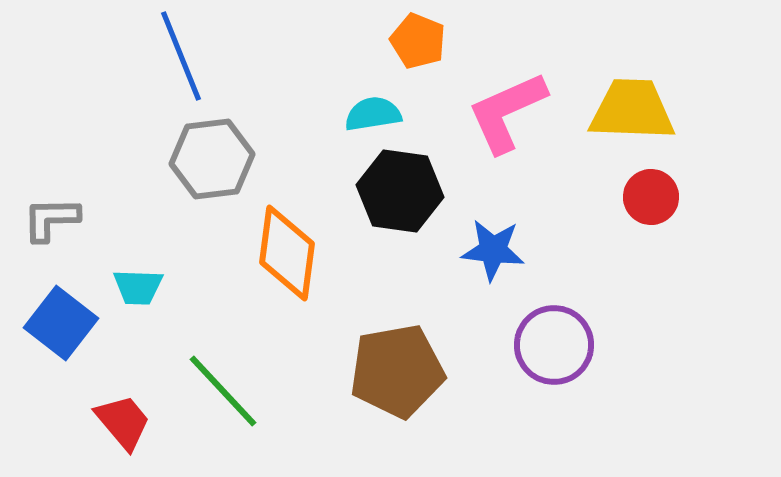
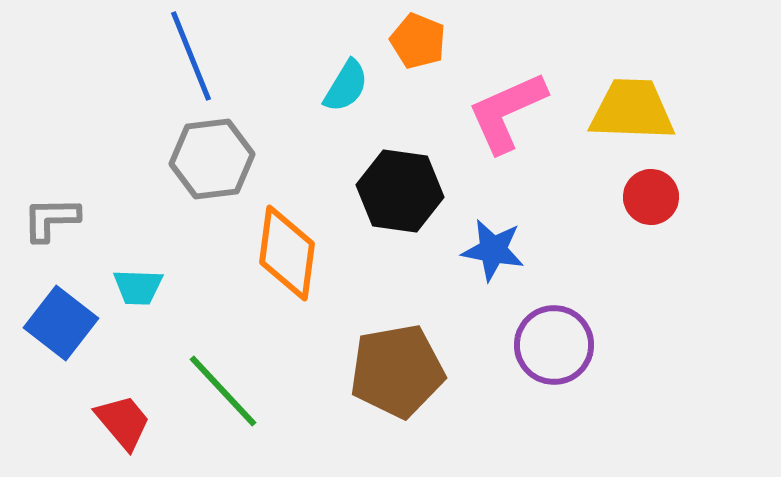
blue line: moved 10 px right
cyan semicircle: moved 27 px left, 28 px up; rotated 130 degrees clockwise
blue star: rotated 4 degrees clockwise
